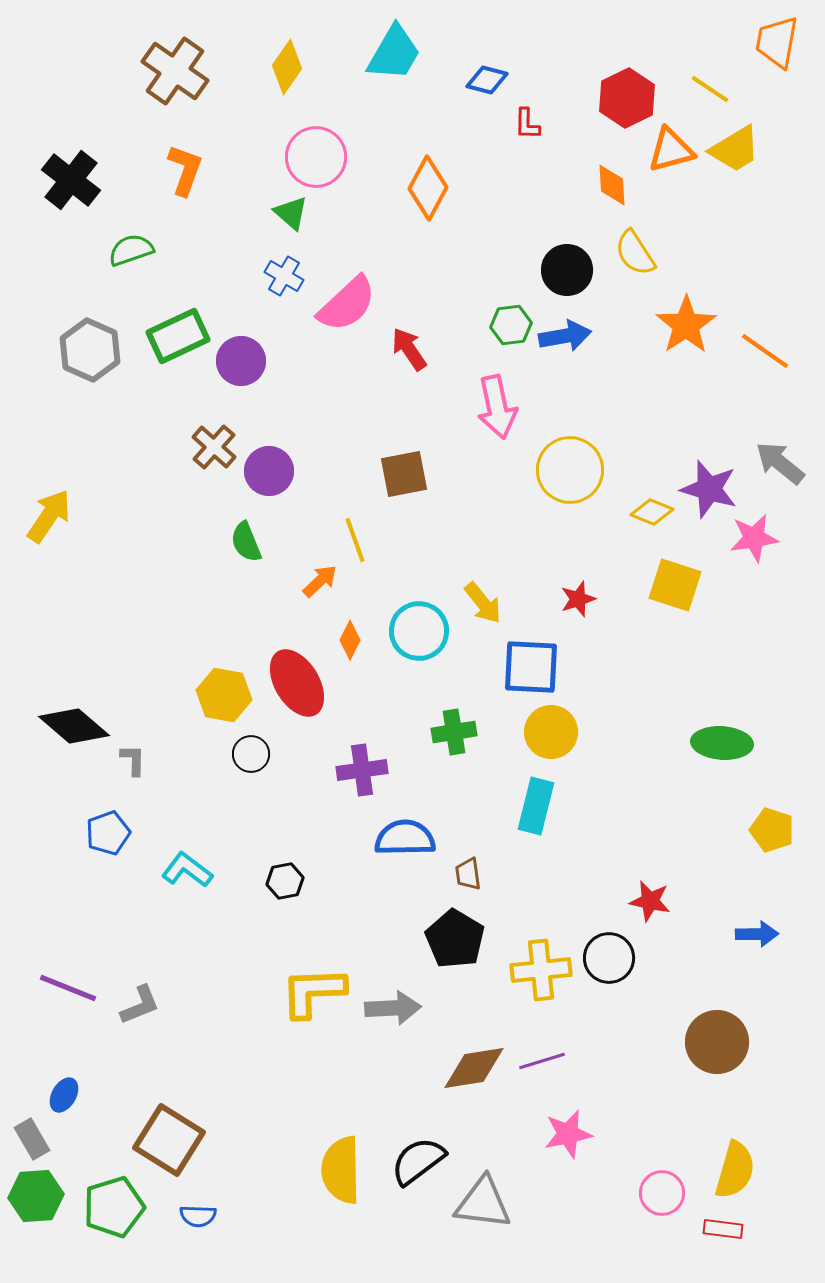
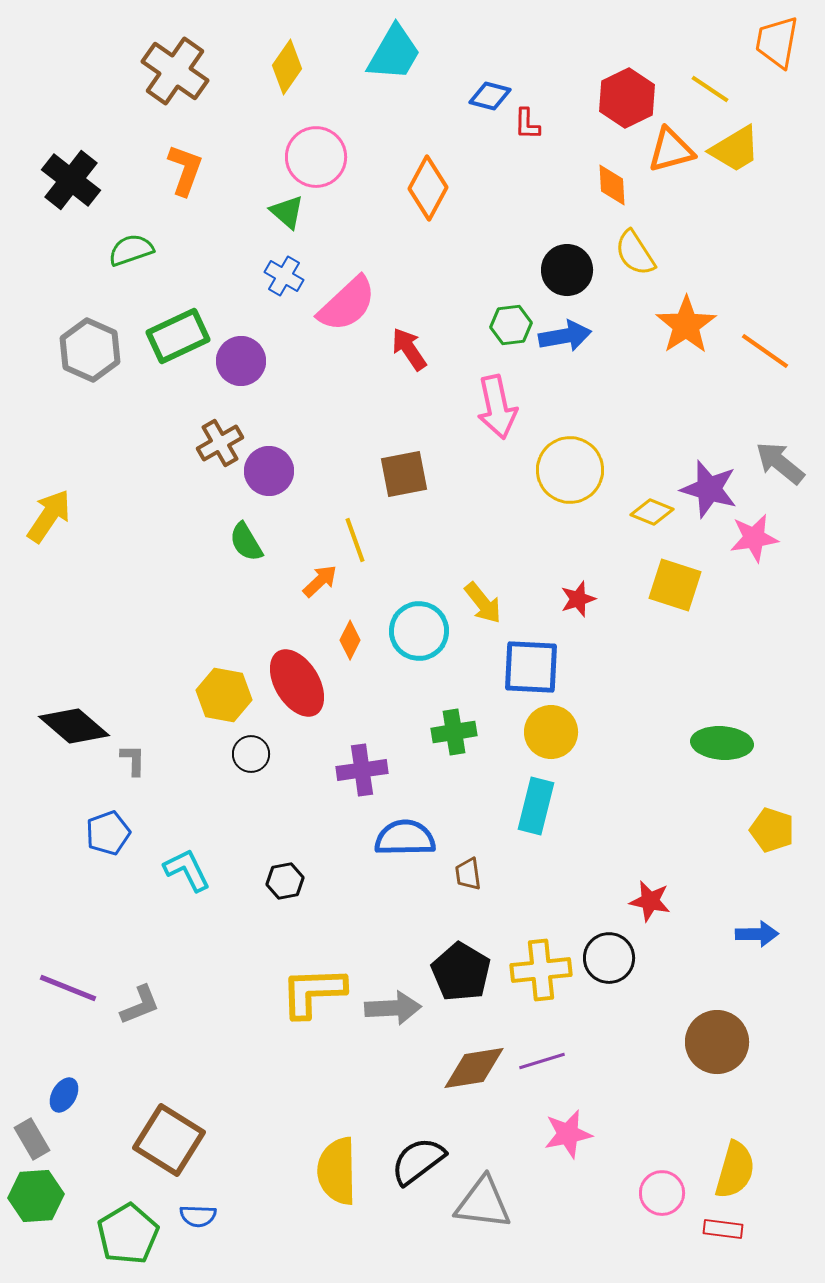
blue diamond at (487, 80): moved 3 px right, 16 px down
green triangle at (291, 213): moved 4 px left, 1 px up
brown cross at (214, 447): moved 6 px right, 4 px up; rotated 18 degrees clockwise
green semicircle at (246, 542): rotated 9 degrees counterclockwise
cyan L-shape at (187, 870): rotated 27 degrees clockwise
black pentagon at (455, 939): moved 6 px right, 33 px down
yellow semicircle at (341, 1170): moved 4 px left, 1 px down
green pentagon at (114, 1207): moved 14 px right, 27 px down; rotated 14 degrees counterclockwise
